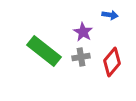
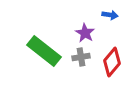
purple star: moved 2 px right, 1 px down
